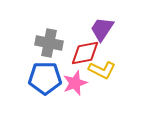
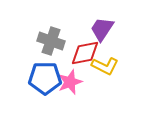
gray cross: moved 2 px right, 2 px up; rotated 8 degrees clockwise
yellow L-shape: moved 3 px right, 4 px up
pink star: moved 5 px left, 1 px up
